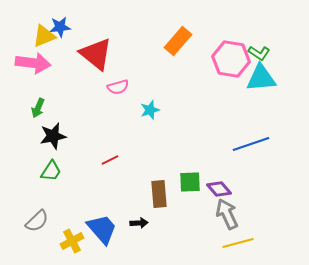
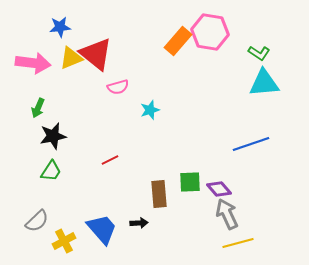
yellow triangle: moved 27 px right, 22 px down
pink hexagon: moved 21 px left, 27 px up
cyan triangle: moved 3 px right, 5 px down
yellow cross: moved 8 px left
